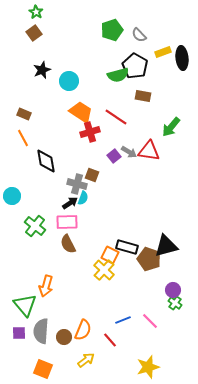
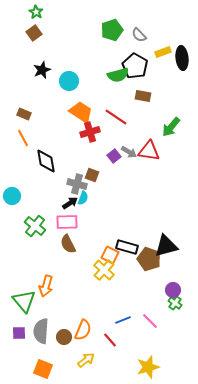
green triangle at (25, 305): moved 1 px left, 4 px up
